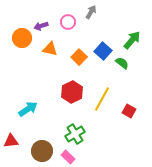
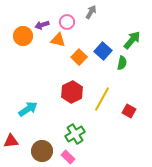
pink circle: moved 1 px left
purple arrow: moved 1 px right, 1 px up
orange circle: moved 1 px right, 2 px up
orange triangle: moved 8 px right, 9 px up
green semicircle: rotated 64 degrees clockwise
